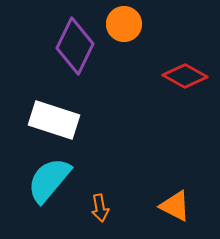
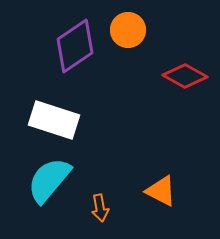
orange circle: moved 4 px right, 6 px down
purple diamond: rotated 30 degrees clockwise
orange triangle: moved 14 px left, 15 px up
